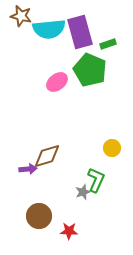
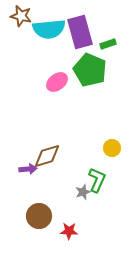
green L-shape: moved 1 px right
